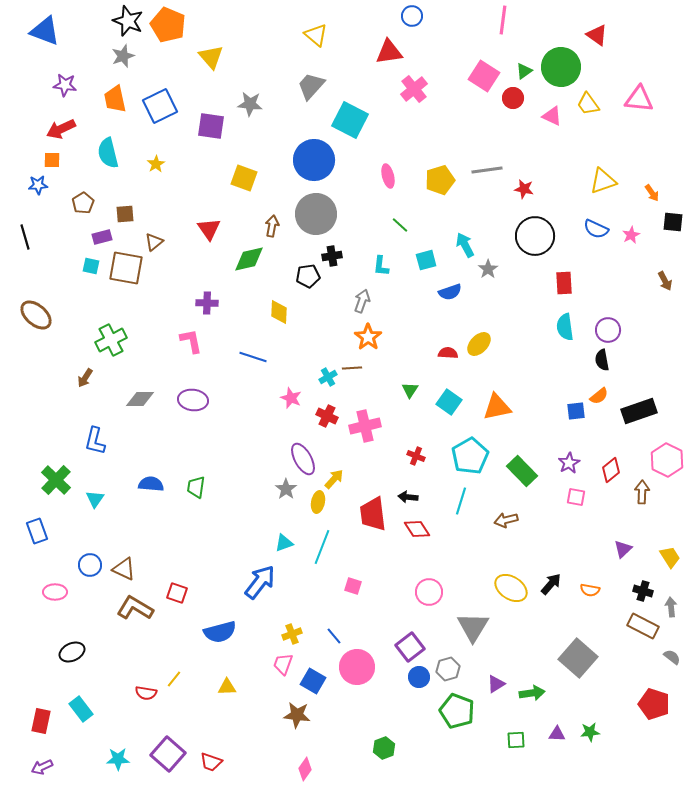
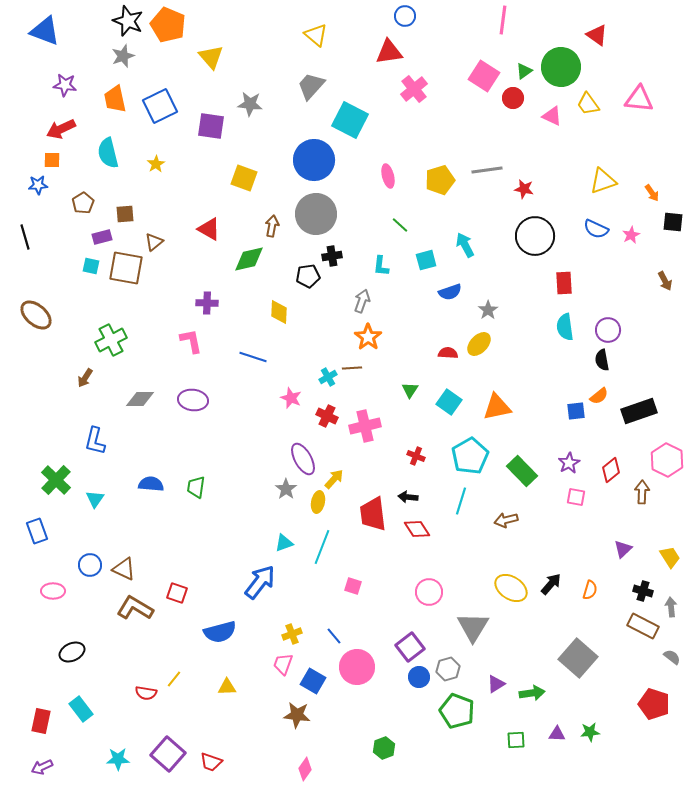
blue circle at (412, 16): moved 7 px left
red triangle at (209, 229): rotated 25 degrees counterclockwise
gray star at (488, 269): moved 41 px down
orange semicircle at (590, 590): rotated 84 degrees counterclockwise
pink ellipse at (55, 592): moved 2 px left, 1 px up
